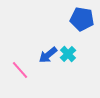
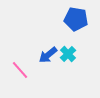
blue pentagon: moved 6 px left
